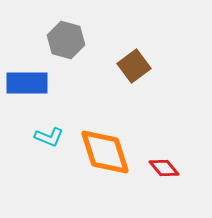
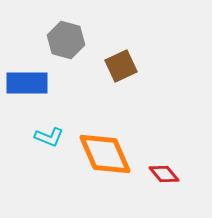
brown square: moved 13 px left; rotated 12 degrees clockwise
orange diamond: moved 2 px down; rotated 6 degrees counterclockwise
red diamond: moved 6 px down
